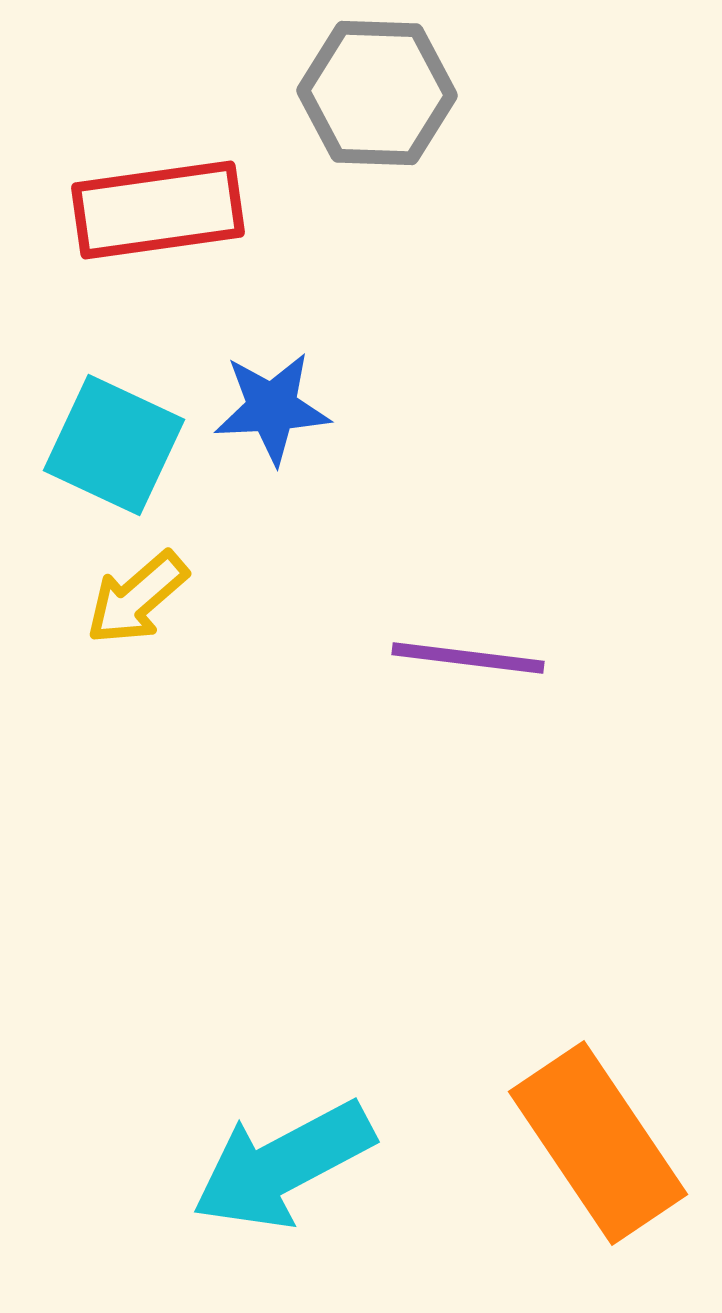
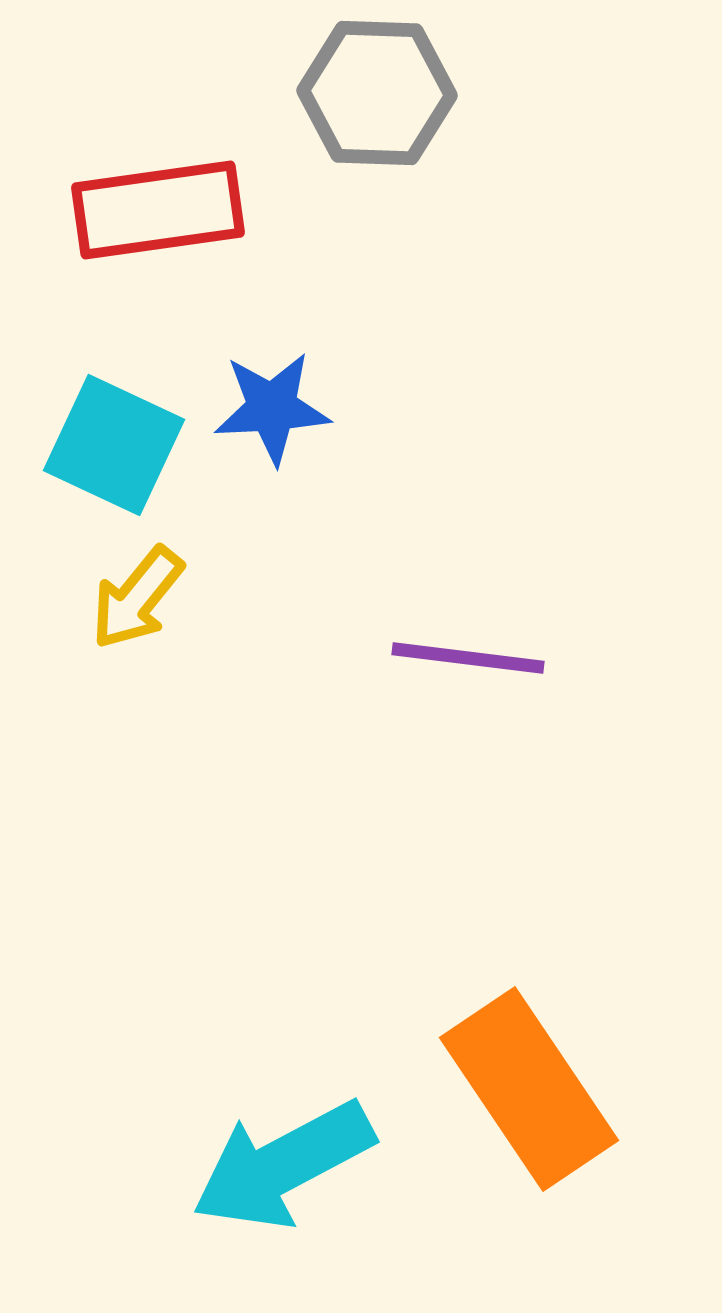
yellow arrow: rotated 10 degrees counterclockwise
orange rectangle: moved 69 px left, 54 px up
